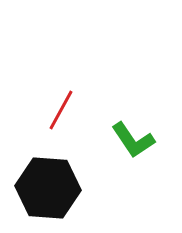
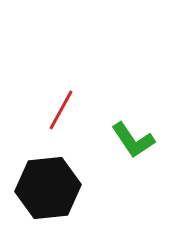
black hexagon: rotated 10 degrees counterclockwise
